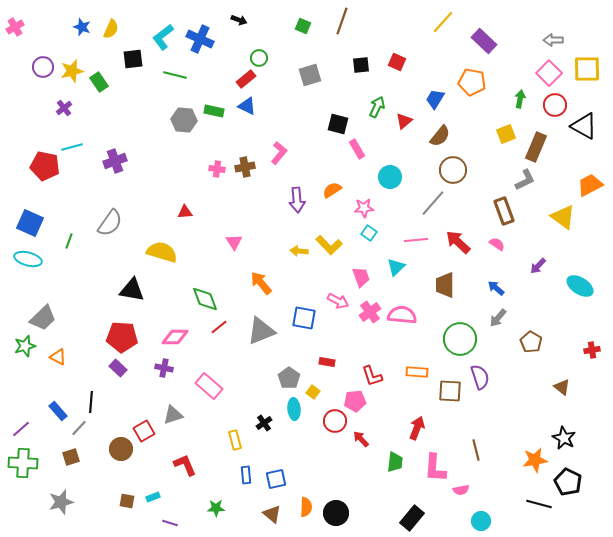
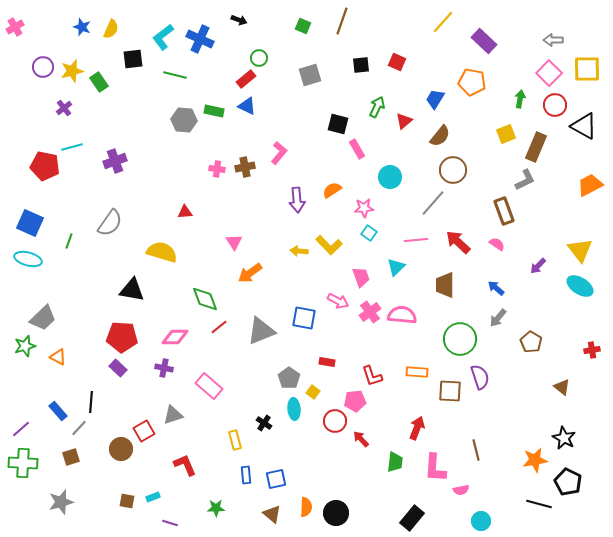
yellow triangle at (563, 217): moved 17 px right, 33 px down; rotated 16 degrees clockwise
orange arrow at (261, 283): moved 11 px left, 10 px up; rotated 85 degrees counterclockwise
black cross at (264, 423): rotated 21 degrees counterclockwise
